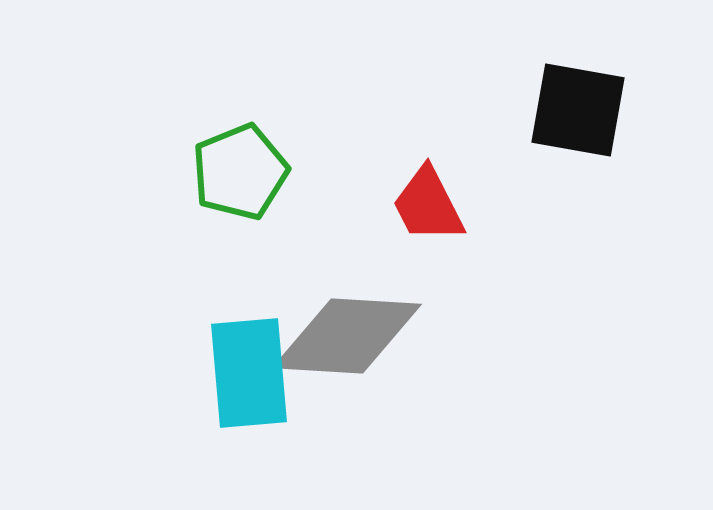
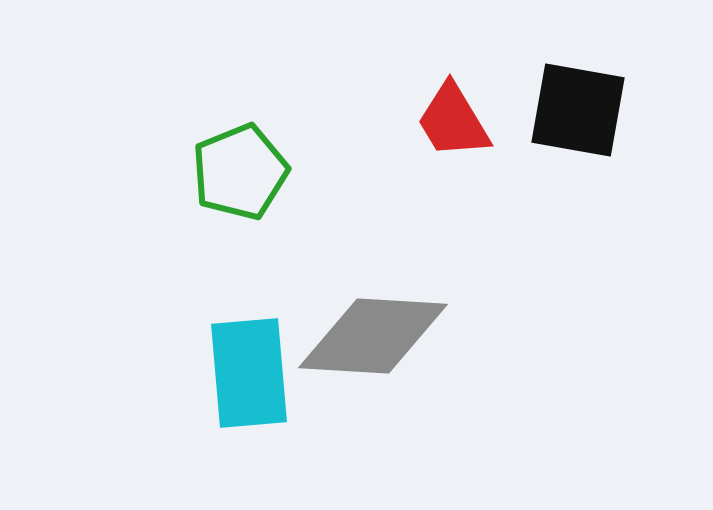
red trapezoid: moved 25 px right, 84 px up; rotated 4 degrees counterclockwise
gray diamond: moved 26 px right
